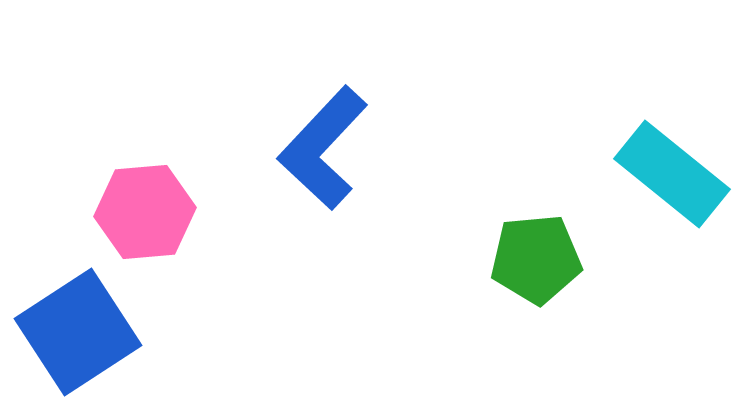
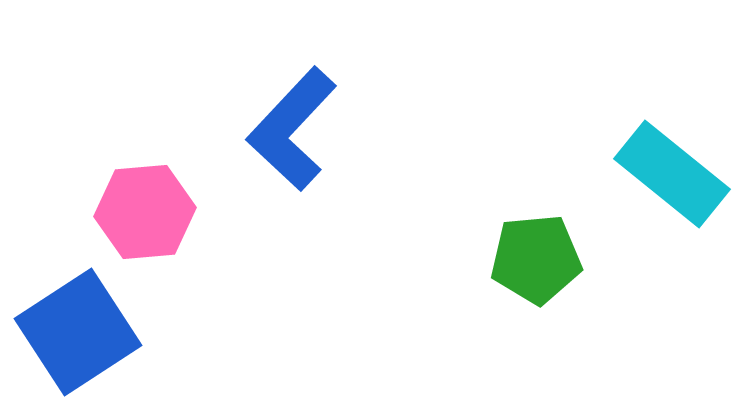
blue L-shape: moved 31 px left, 19 px up
